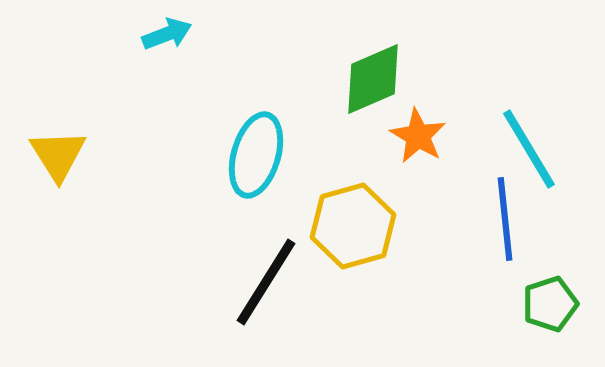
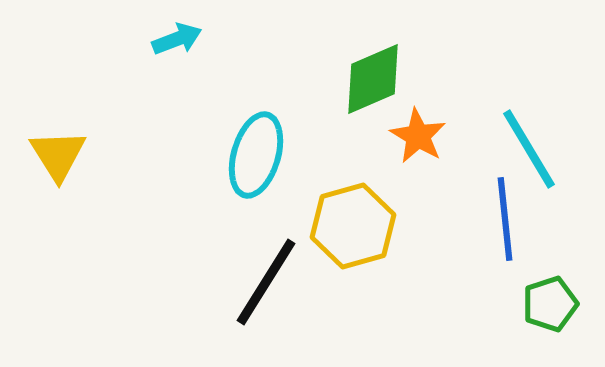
cyan arrow: moved 10 px right, 5 px down
